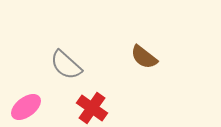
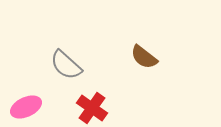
pink ellipse: rotated 12 degrees clockwise
